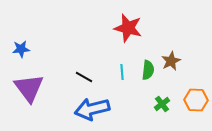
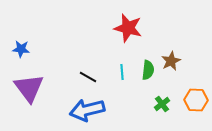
blue star: rotated 12 degrees clockwise
black line: moved 4 px right
blue arrow: moved 5 px left, 1 px down
